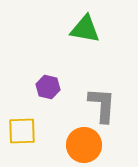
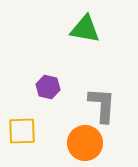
orange circle: moved 1 px right, 2 px up
